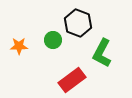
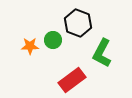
orange star: moved 11 px right
